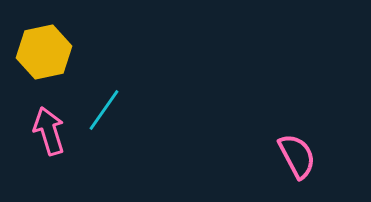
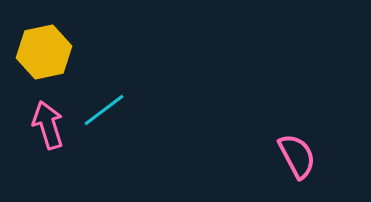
cyan line: rotated 18 degrees clockwise
pink arrow: moved 1 px left, 6 px up
